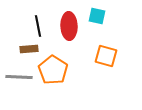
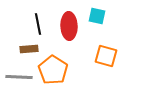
black line: moved 2 px up
